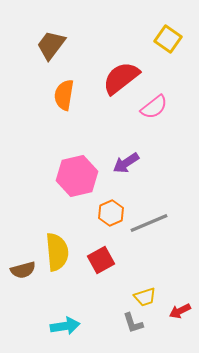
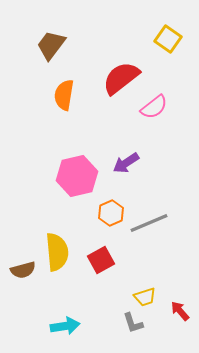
red arrow: rotated 75 degrees clockwise
